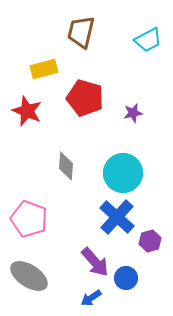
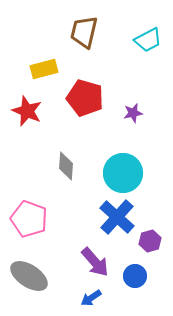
brown trapezoid: moved 3 px right
blue circle: moved 9 px right, 2 px up
